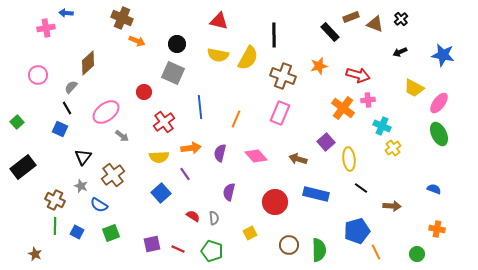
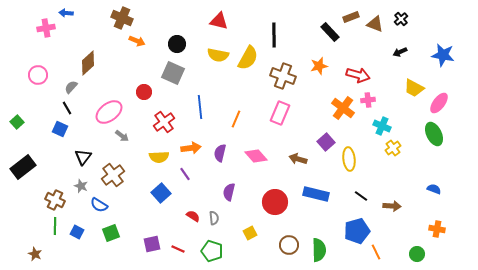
pink ellipse at (106, 112): moved 3 px right
green ellipse at (439, 134): moved 5 px left
black line at (361, 188): moved 8 px down
